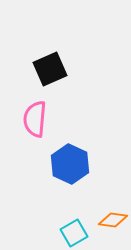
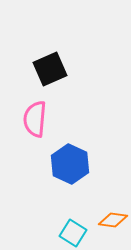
cyan square: moved 1 px left; rotated 28 degrees counterclockwise
